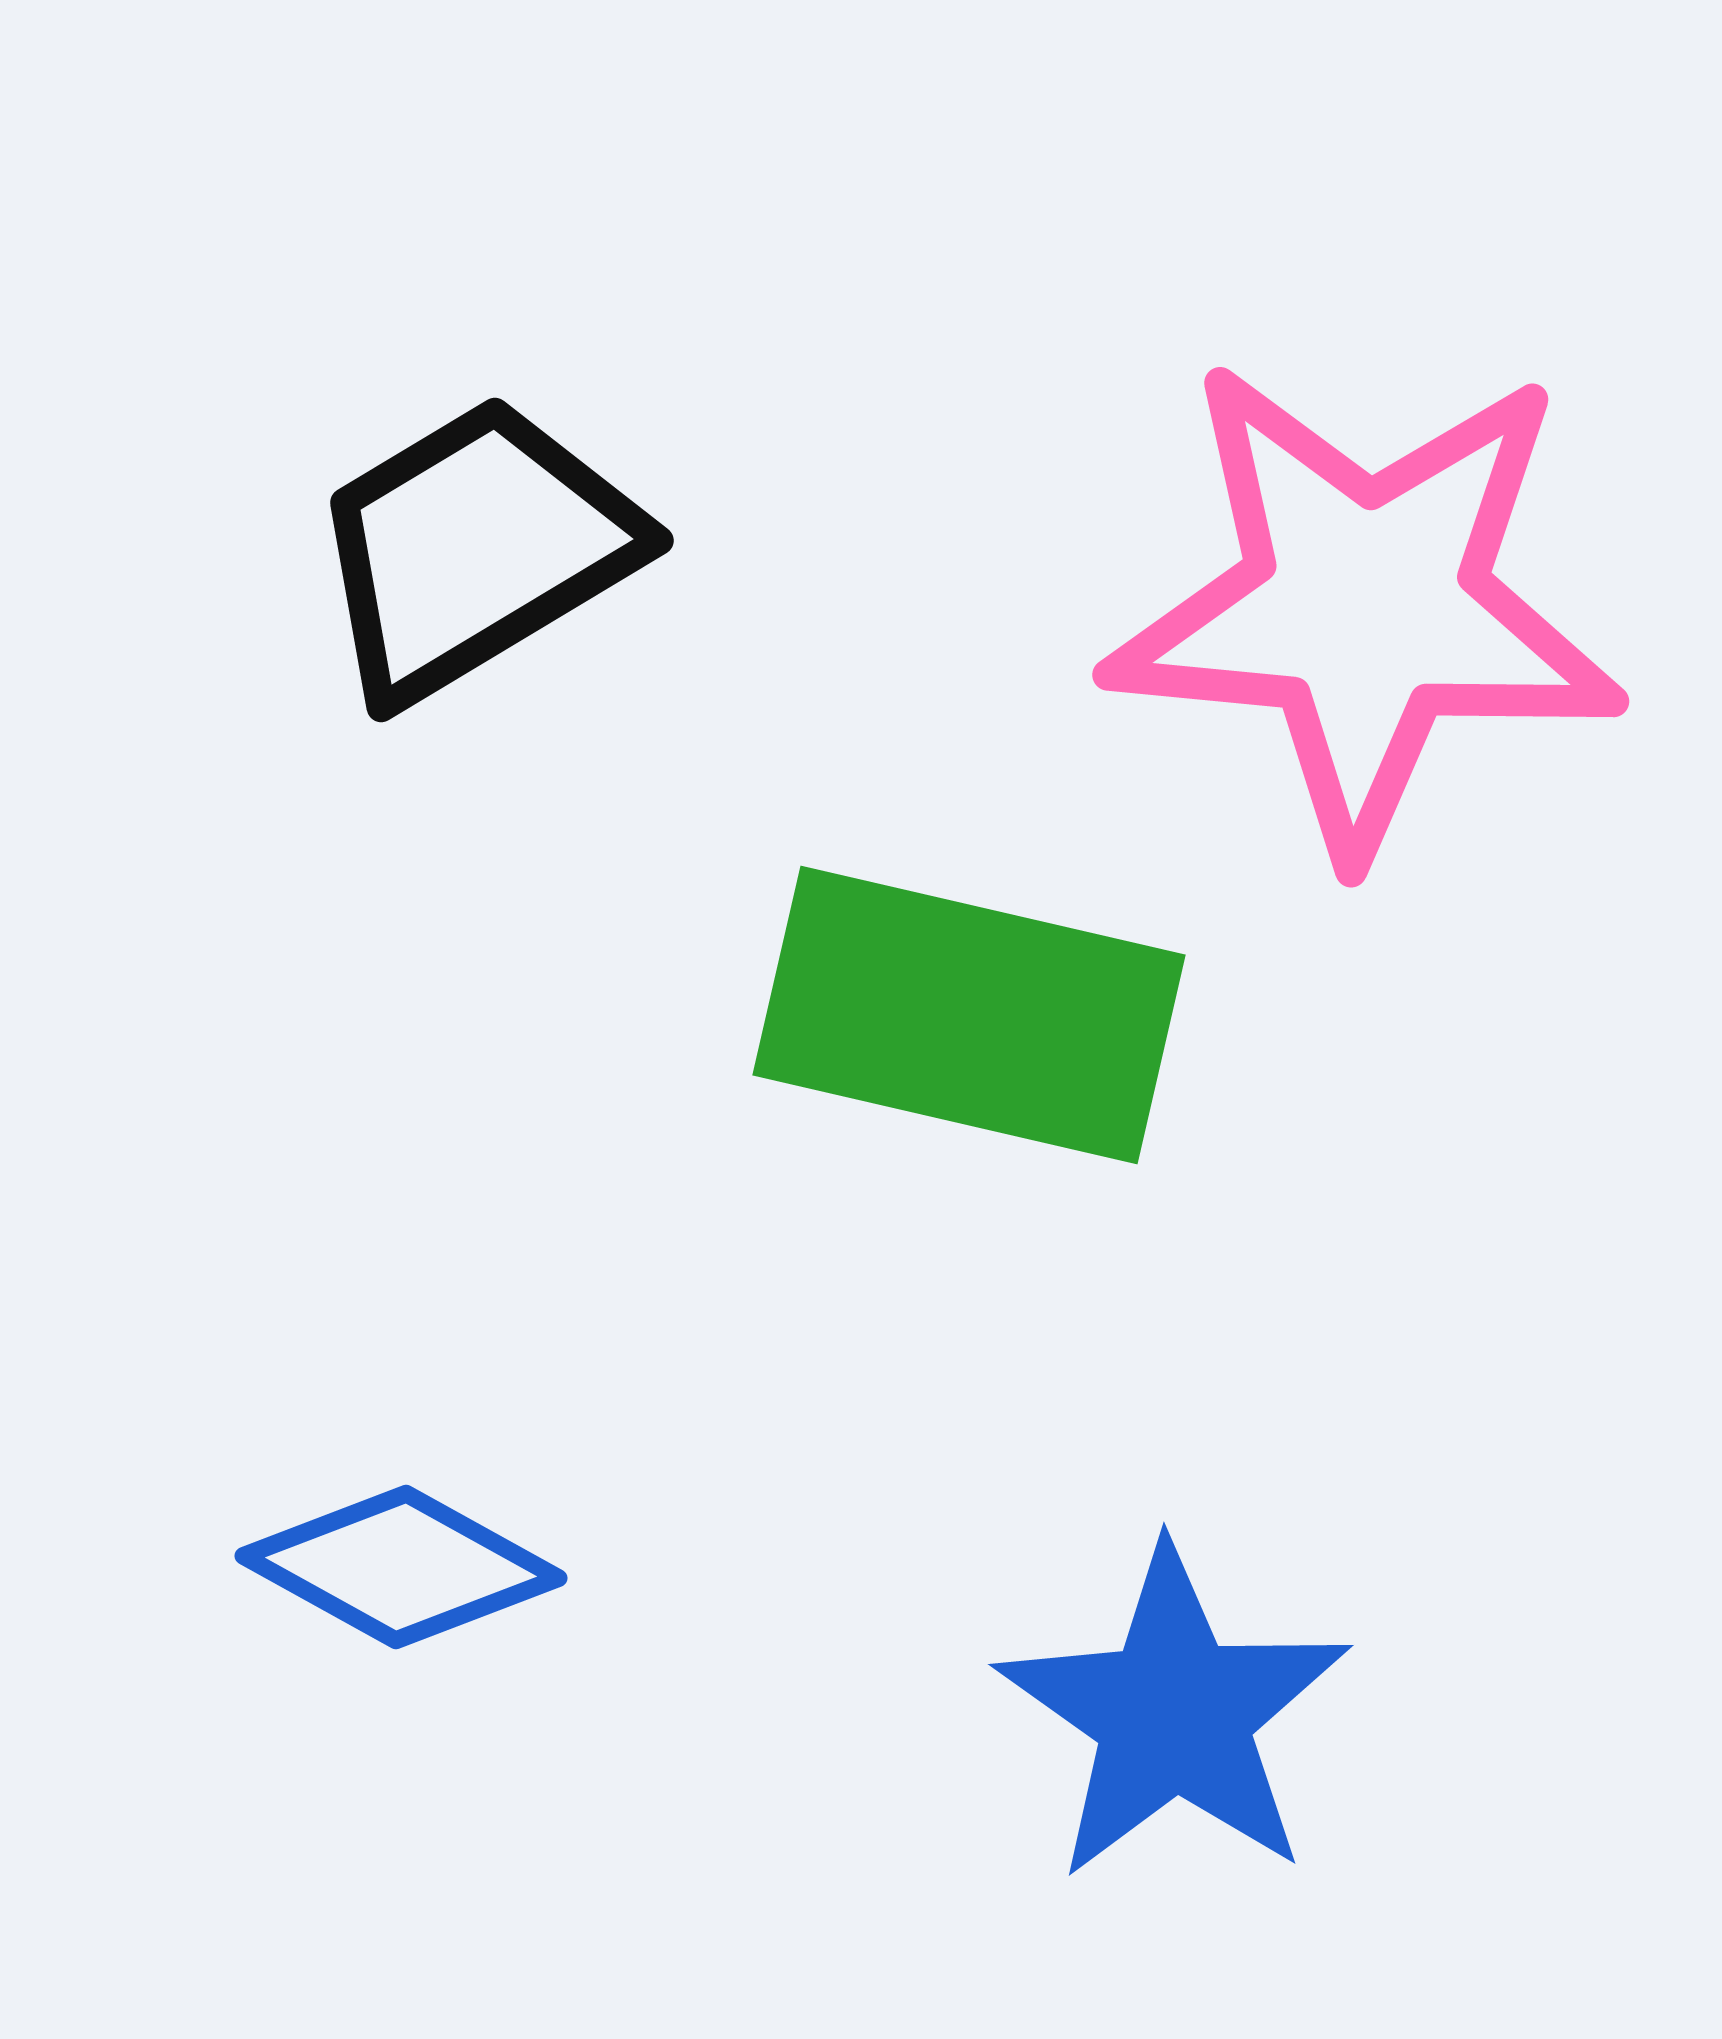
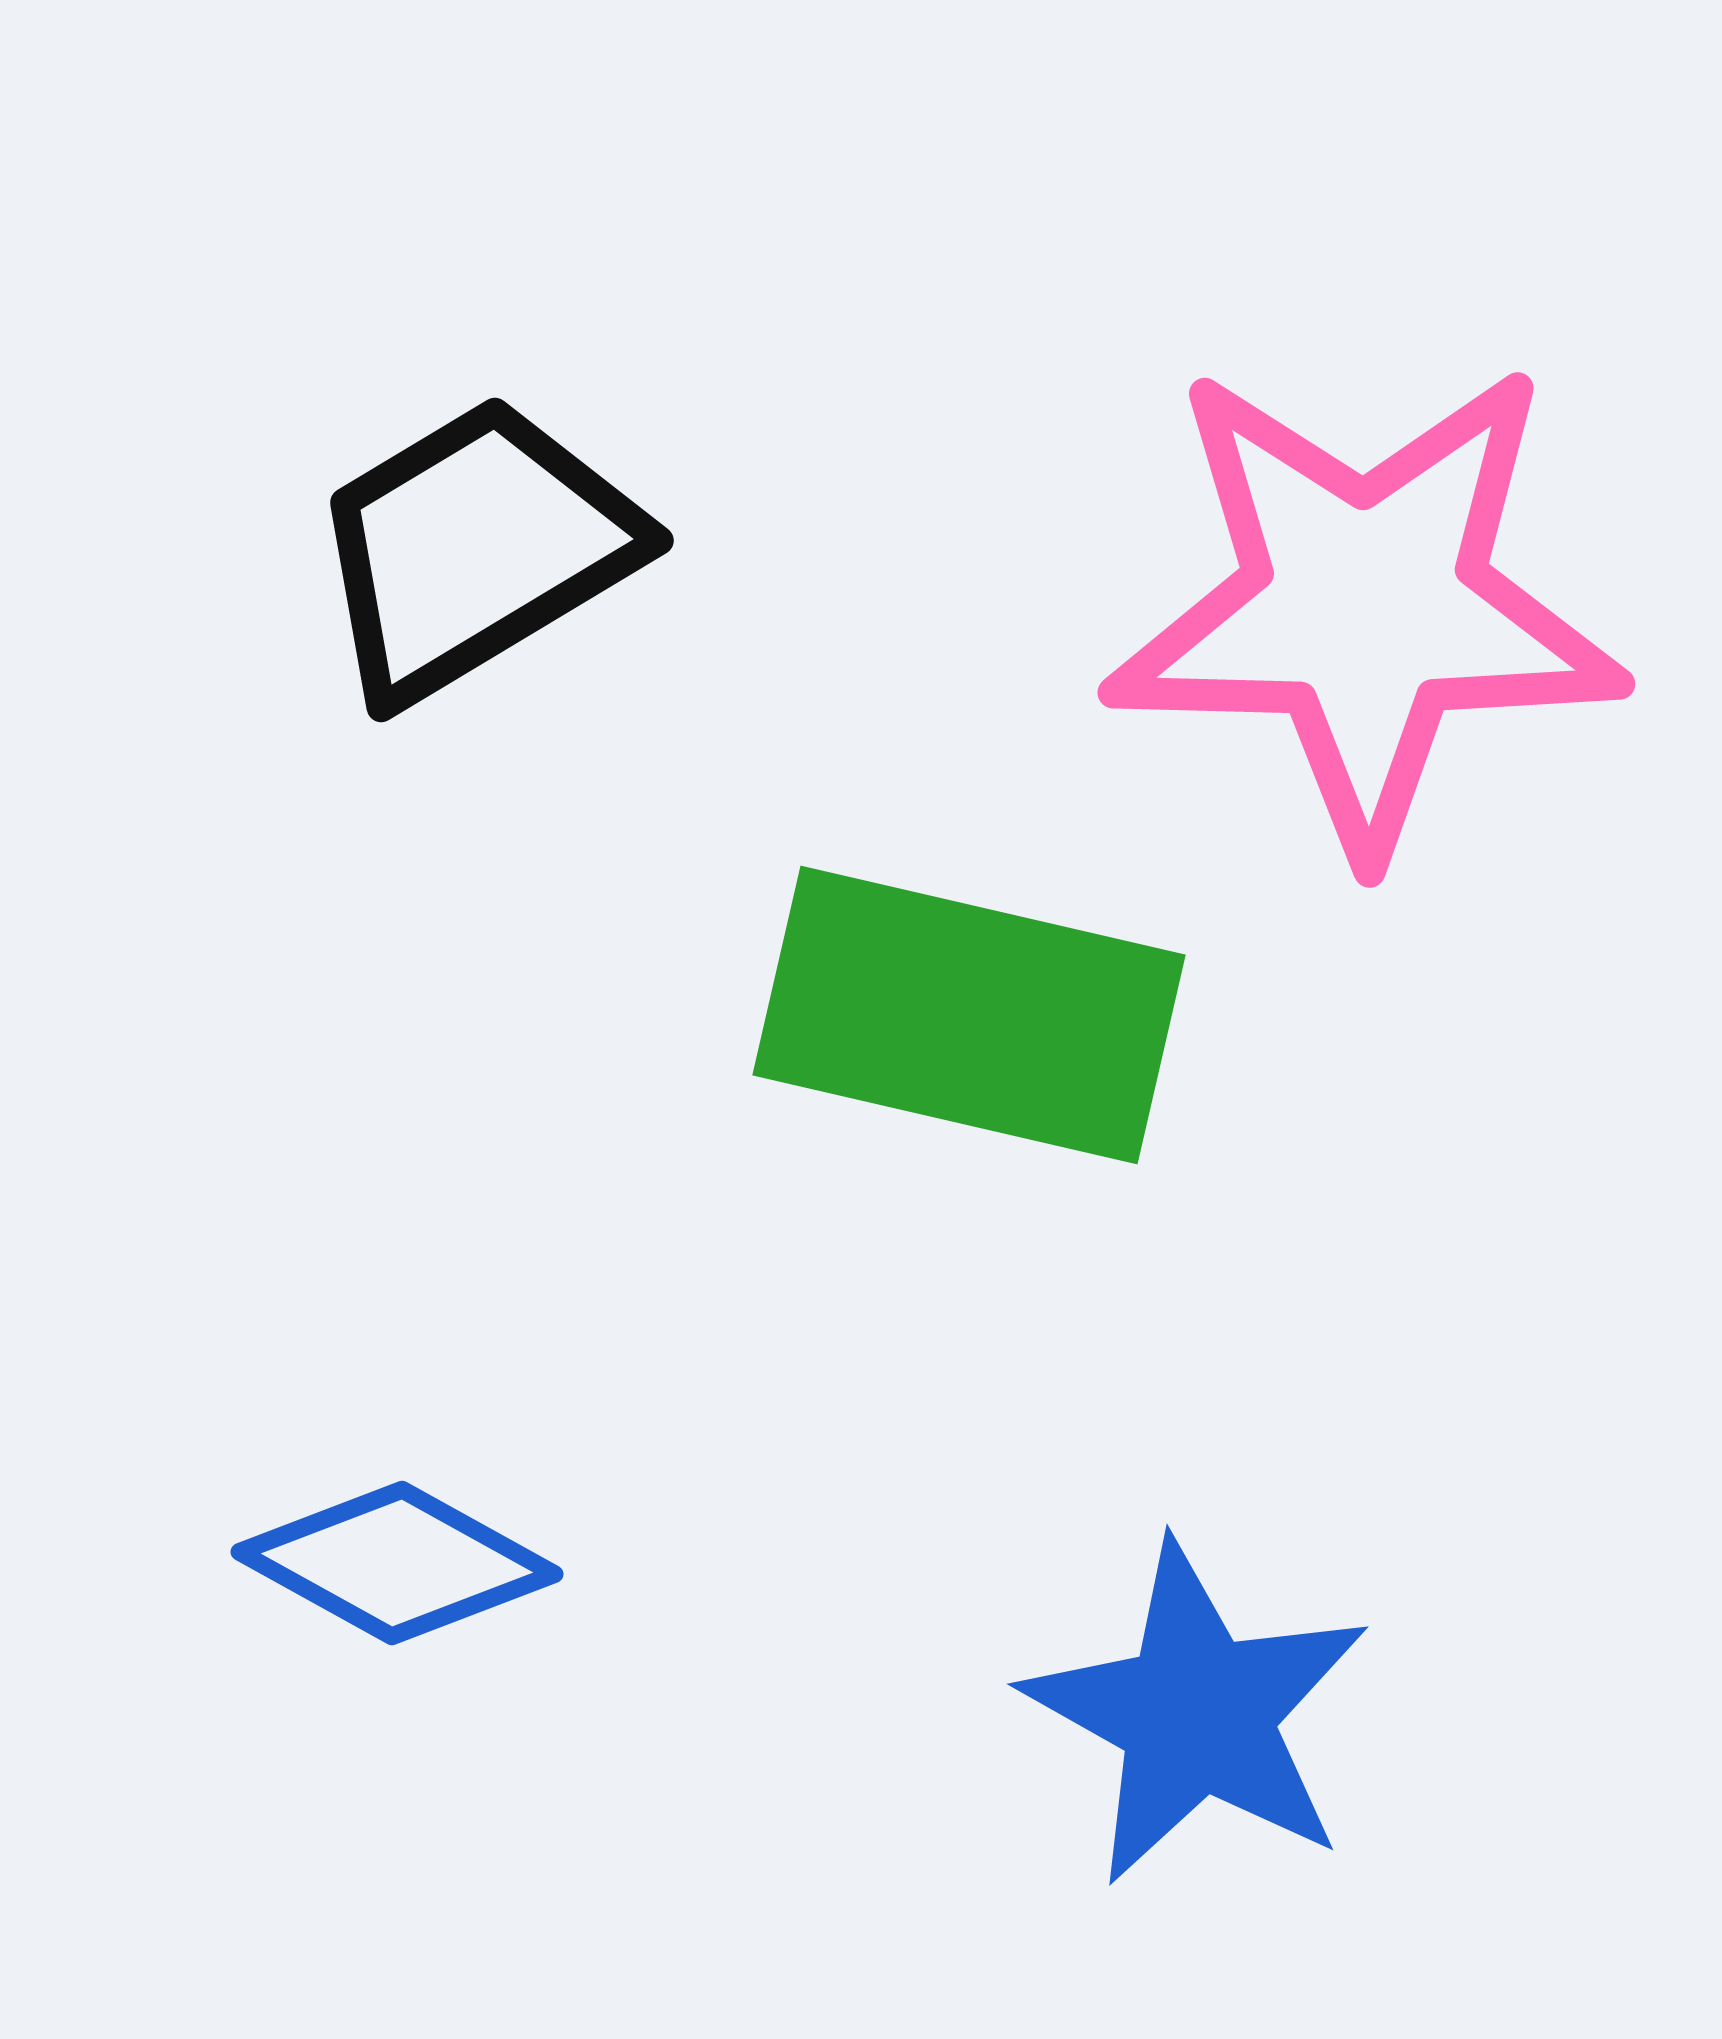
pink star: rotated 4 degrees counterclockwise
blue diamond: moved 4 px left, 4 px up
blue star: moved 23 px right; rotated 6 degrees counterclockwise
